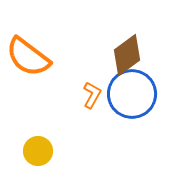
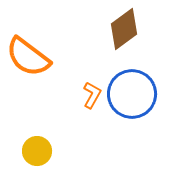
brown diamond: moved 3 px left, 26 px up
yellow circle: moved 1 px left
